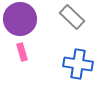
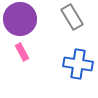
gray rectangle: rotated 15 degrees clockwise
pink rectangle: rotated 12 degrees counterclockwise
